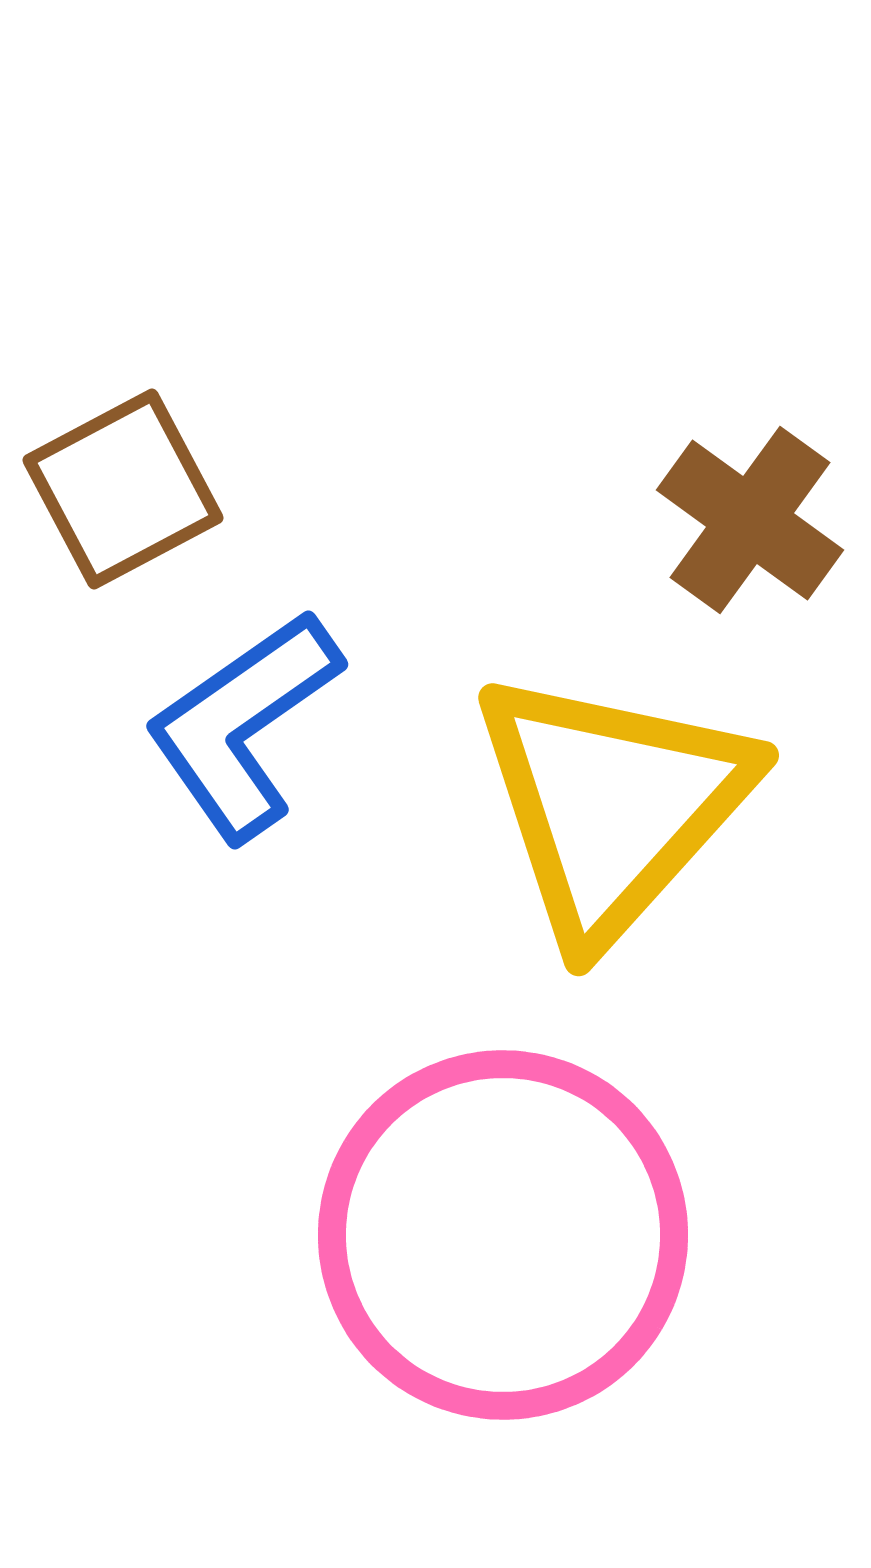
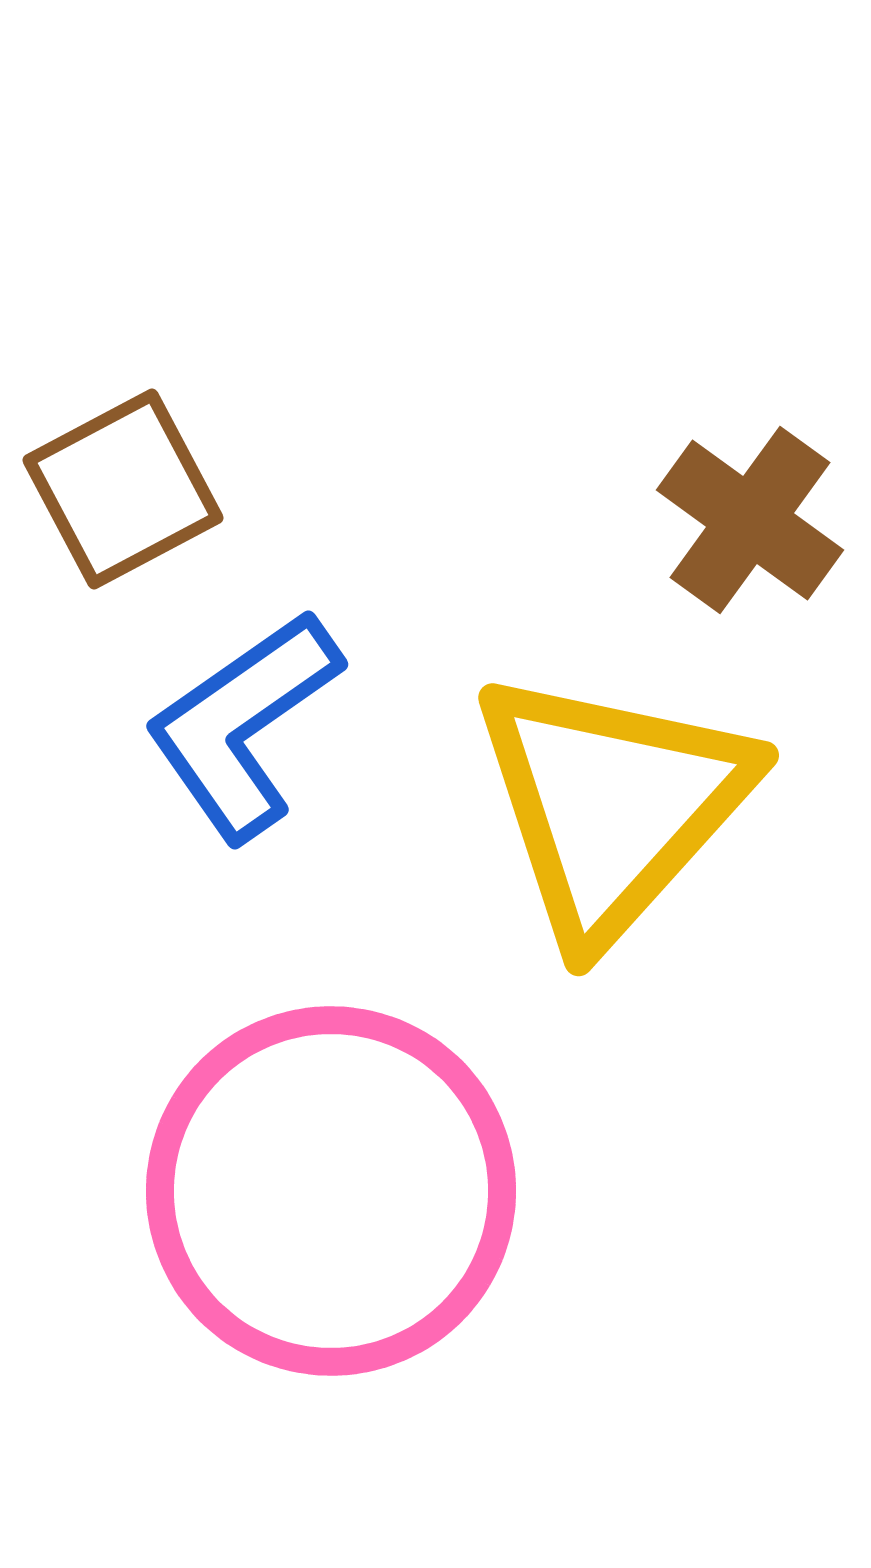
pink circle: moved 172 px left, 44 px up
